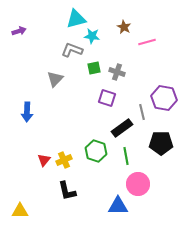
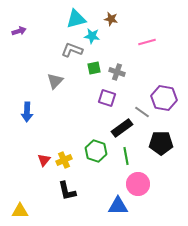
brown star: moved 13 px left, 8 px up; rotated 16 degrees counterclockwise
gray triangle: moved 2 px down
gray line: rotated 42 degrees counterclockwise
